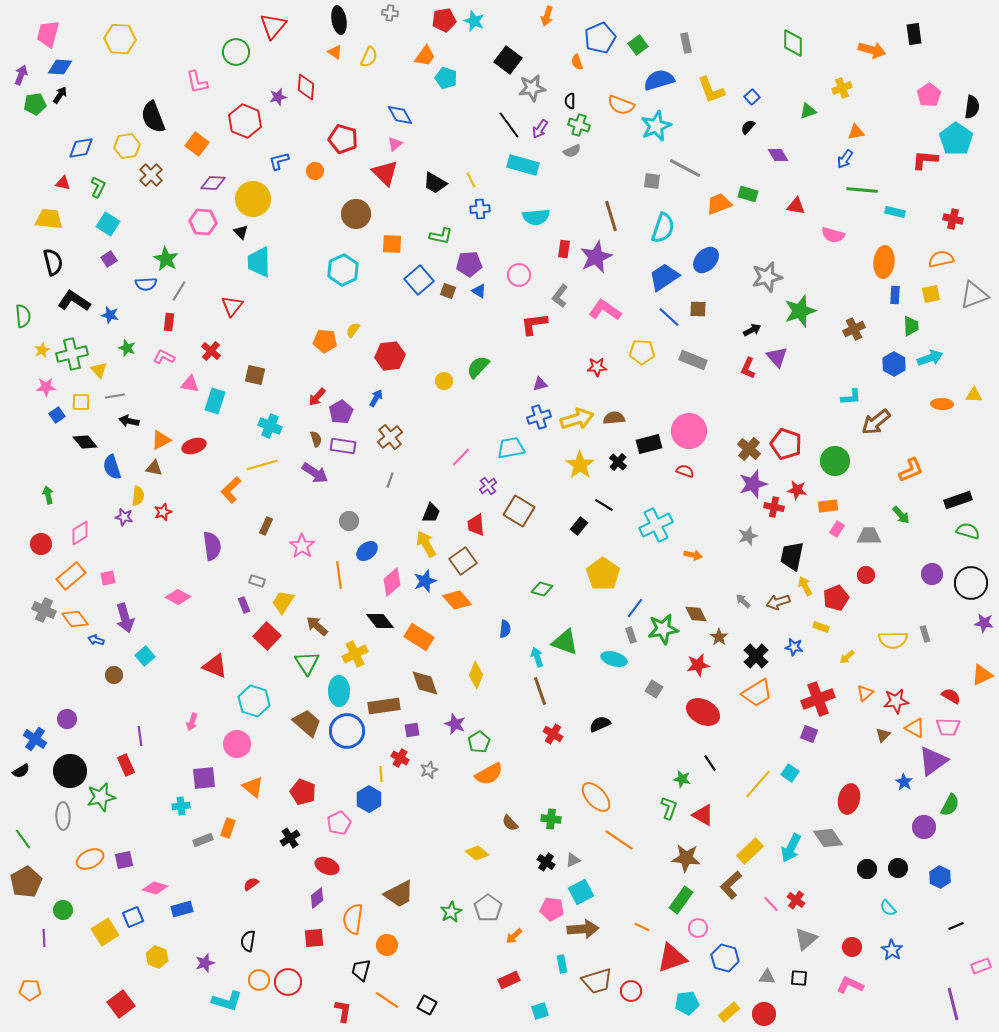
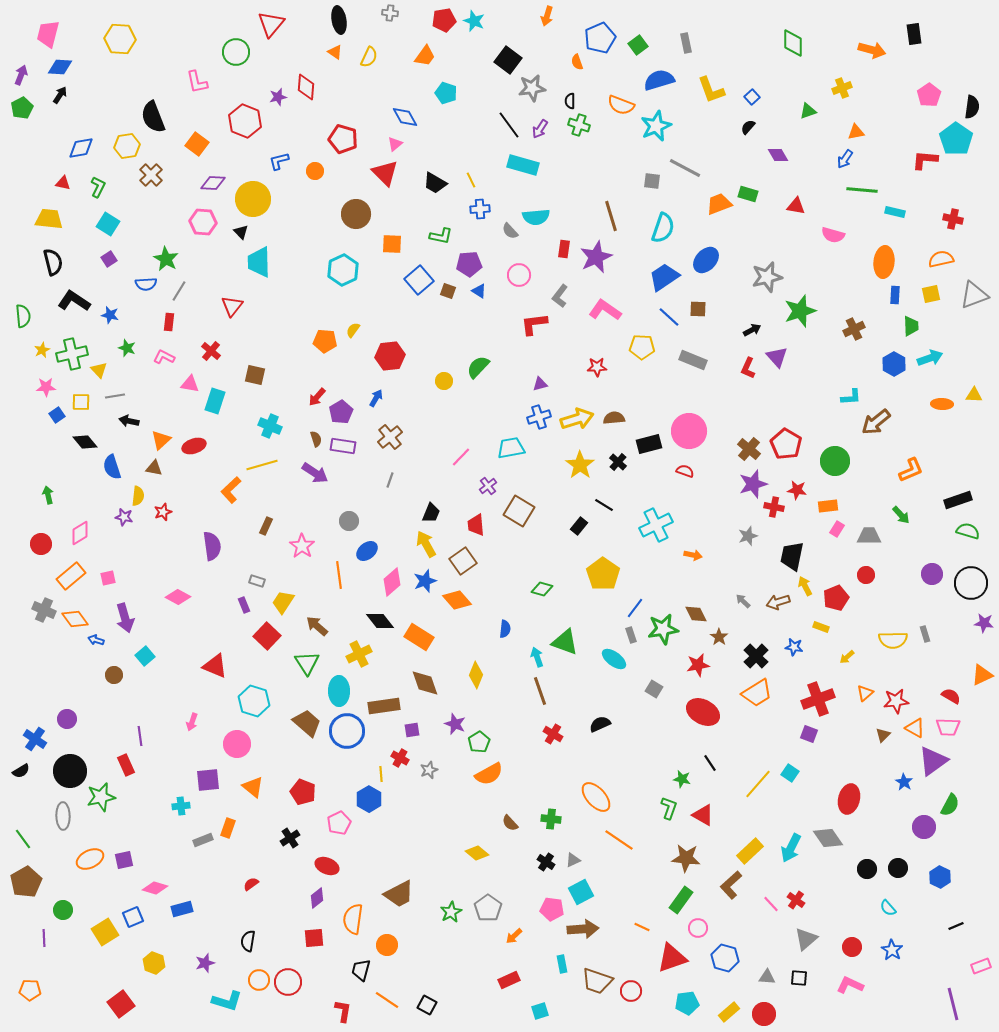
red triangle at (273, 26): moved 2 px left, 2 px up
cyan pentagon at (446, 78): moved 15 px down
green pentagon at (35, 104): moved 13 px left, 4 px down; rotated 20 degrees counterclockwise
blue diamond at (400, 115): moved 5 px right, 2 px down
gray semicircle at (572, 151): moved 62 px left, 80 px down; rotated 72 degrees clockwise
yellow pentagon at (642, 352): moved 5 px up
orange triangle at (161, 440): rotated 15 degrees counterclockwise
red pentagon at (786, 444): rotated 12 degrees clockwise
yellow cross at (355, 654): moved 4 px right
cyan ellipse at (614, 659): rotated 20 degrees clockwise
purple square at (204, 778): moved 4 px right, 2 px down
yellow hexagon at (157, 957): moved 3 px left, 6 px down
brown trapezoid at (597, 981): rotated 36 degrees clockwise
